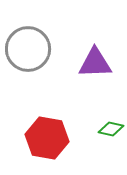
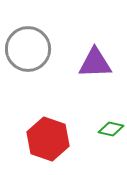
red hexagon: moved 1 px right, 1 px down; rotated 9 degrees clockwise
